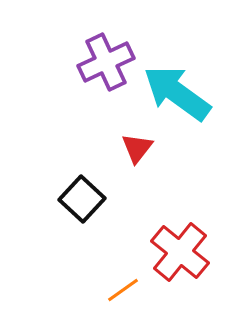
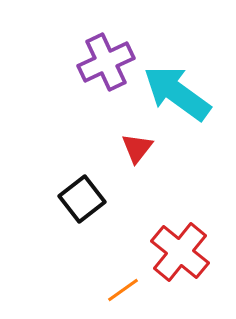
black square: rotated 9 degrees clockwise
